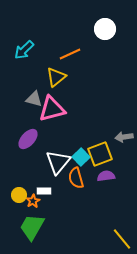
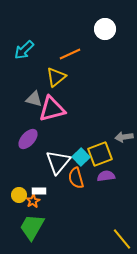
white rectangle: moved 5 px left
